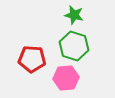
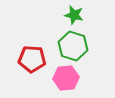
green hexagon: moved 1 px left
